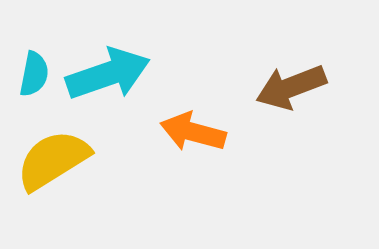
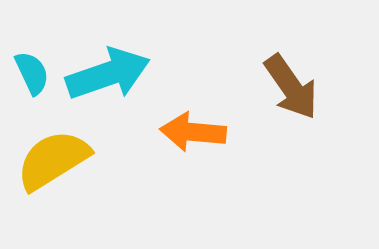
cyan semicircle: moved 2 px left, 1 px up; rotated 36 degrees counterclockwise
brown arrow: rotated 104 degrees counterclockwise
orange arrow: rotated 10 degrees counterclockwise
